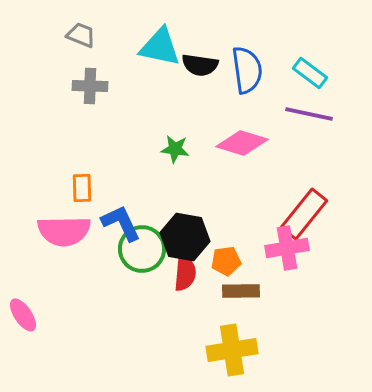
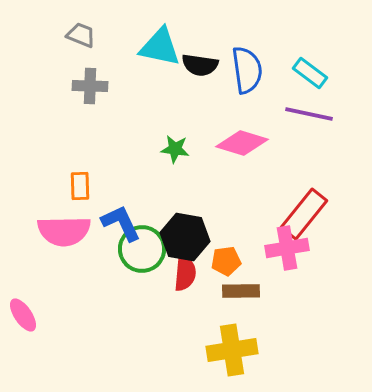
orange rectangle: moved 2 px left, 2 px up
